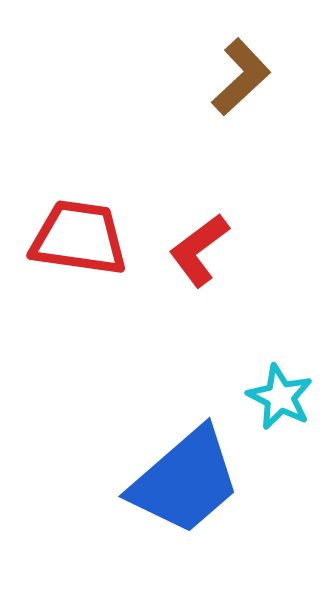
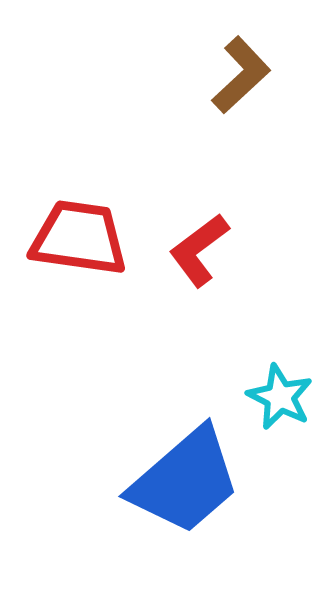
brown L-shape: moved 2 px up
